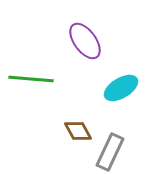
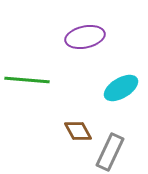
purple ellipse: moved 4 px up; rotated 66 degrees counterclockwise
green line: moved 4 px left, 1 px down
